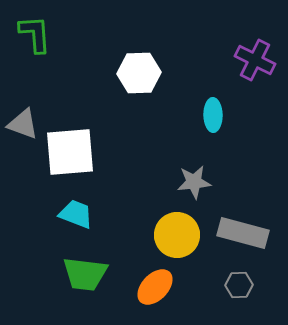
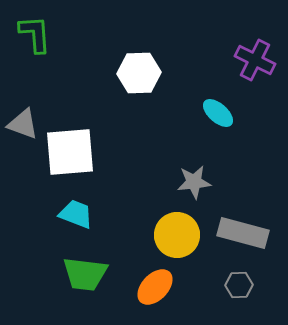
cyan ellipse: moved 5 px right, 2 px up; rotated 48 degrees counterclockwise
